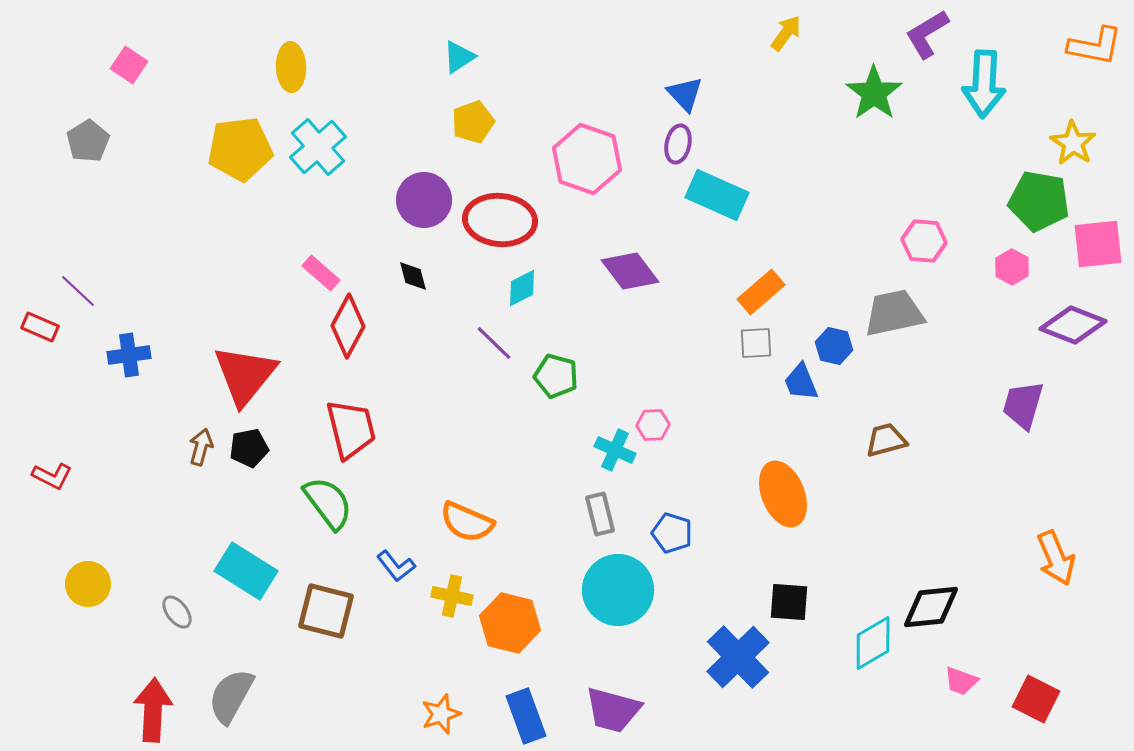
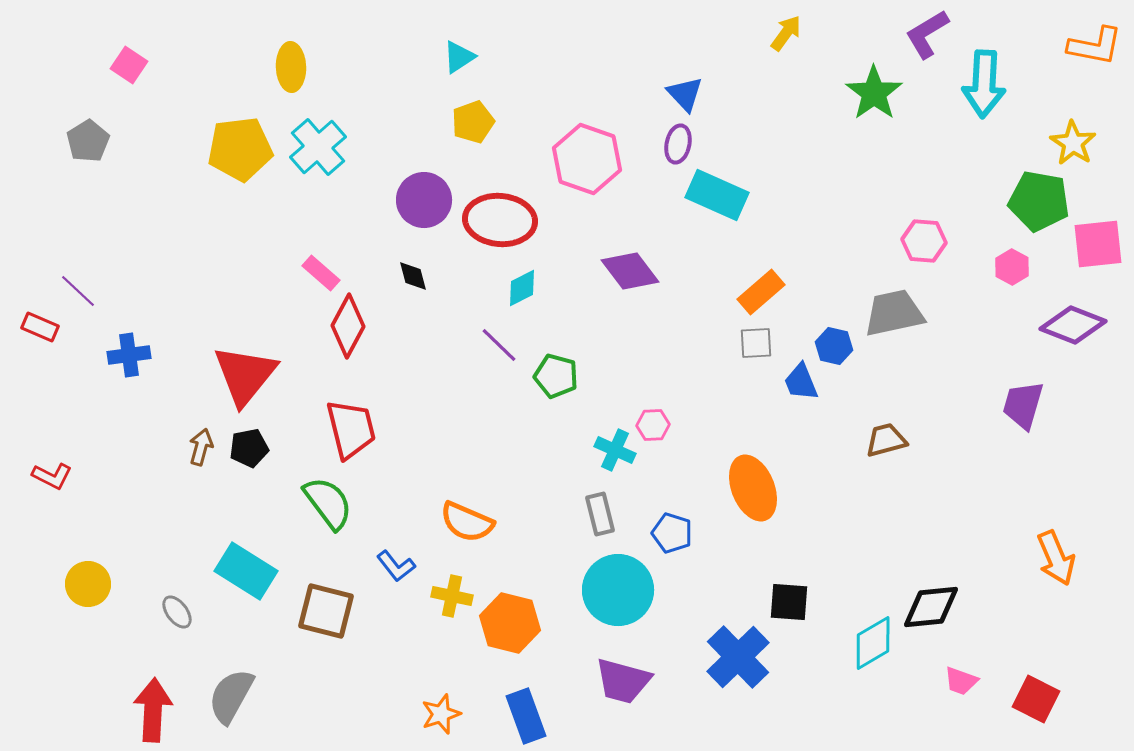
purple line at (494, 343): moved 5 px right, 2 px down
orange ellipse at (783, 494): moved 30 px left, 6 px up
purple trapezoid at (613, 710): moved 10 px right, 29 px up
